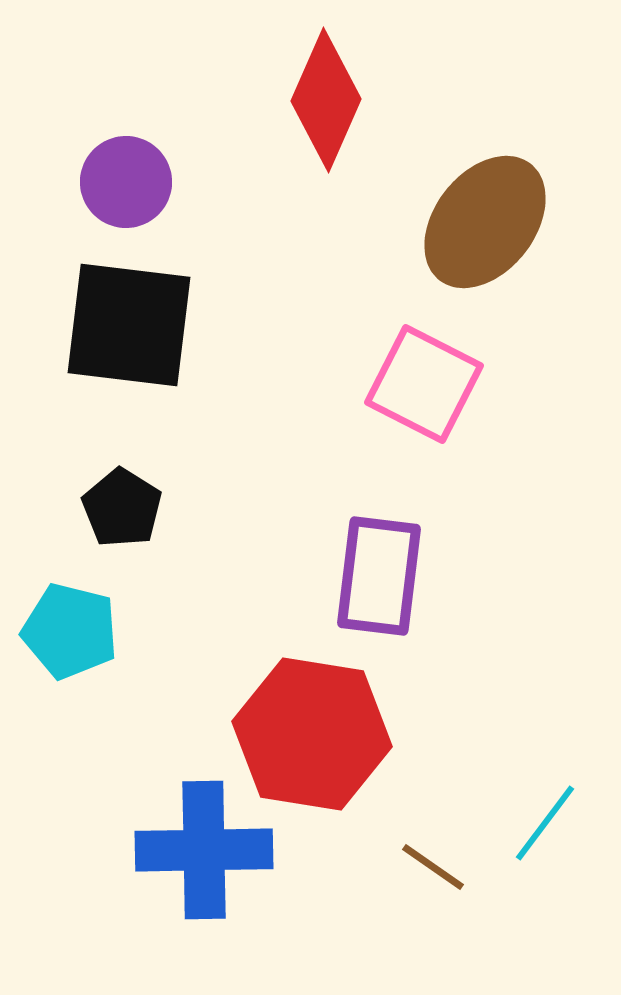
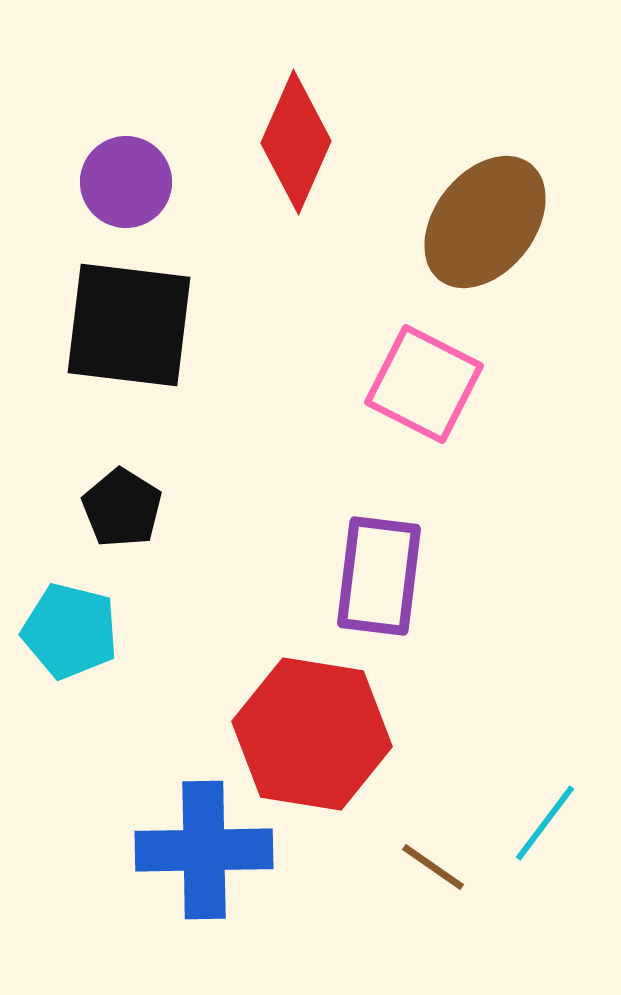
red diamond: moved 30 px left, 42 px down
